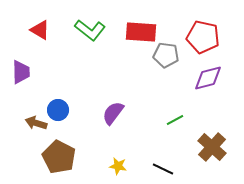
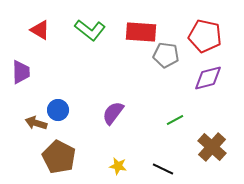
red pentagon: moved 2 px right, 1 px up
